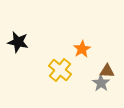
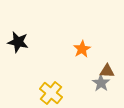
yellow cross: moved 9 px left, 23 px down
